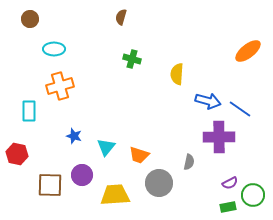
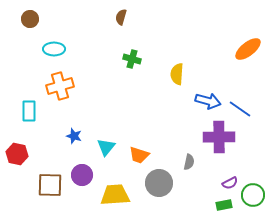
orange ellipse: moved 2 px up
green rectangle: moved 4 px left, 2 px up
